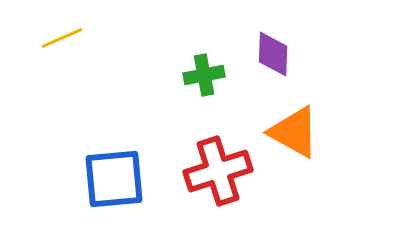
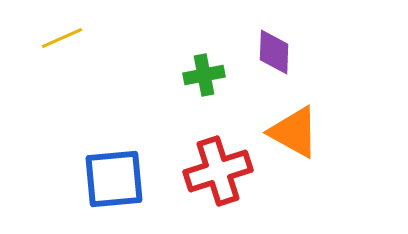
purple diamond: moved 1 px right, 2 px up
